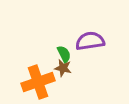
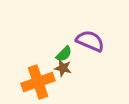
purple semicircle: rotated 32 degrees clockwise
green semicircle: rotated 72 degrees clockwise
